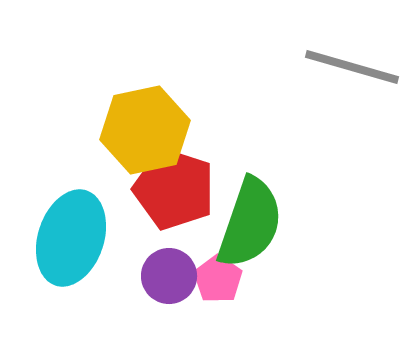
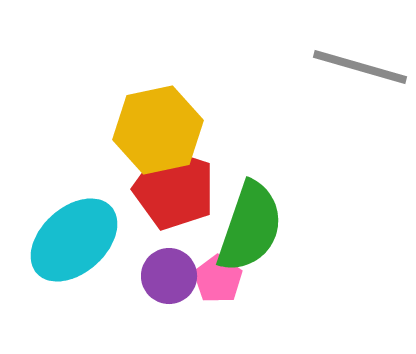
gray line: moved 8 px right
yellow hexagon: moved 13 px right
green semicircle: moved 4 px down
cyan ellipse: moved 3 px right, 2 px down; rotated 30 degrees clockwise
